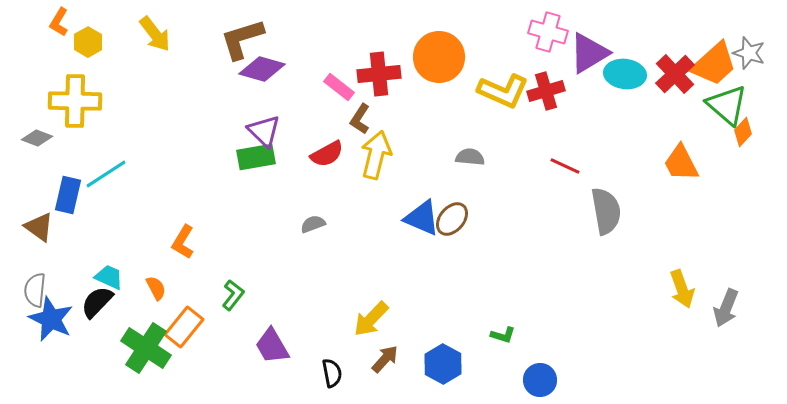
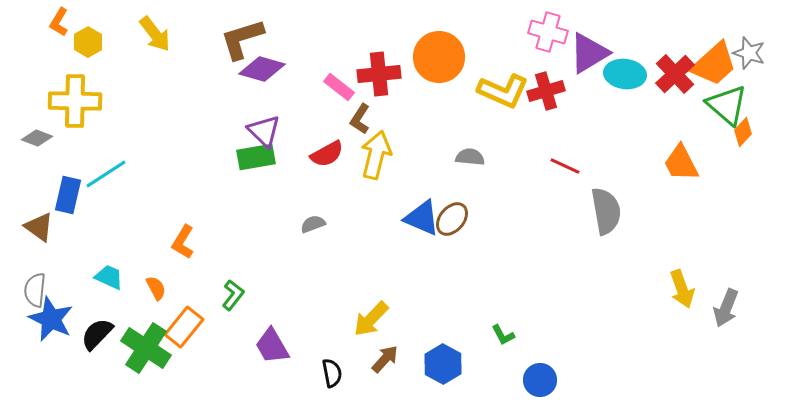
black semicircle at (97, 302): moved 32 px down
green L-shape at (503, 335): rotated 45 degrees clockwise
